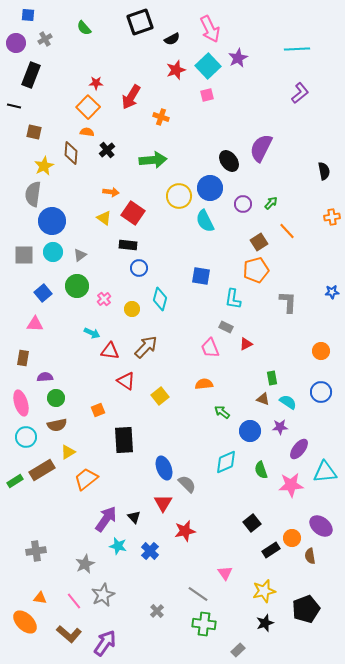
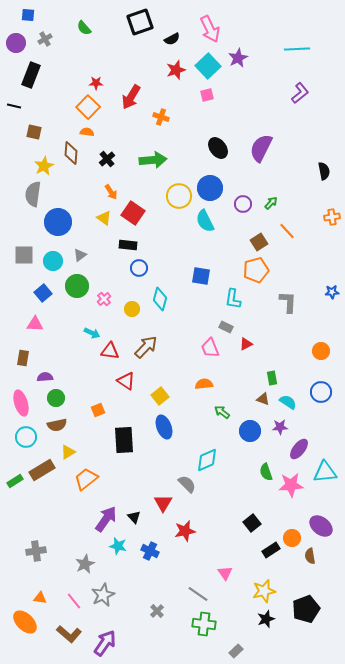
black cross at (107, 150): moved 9 px down
black ellipse at (229, 161): moved 11 px left, 13 px up
orange arrow at (111, 192): rotated 49 degrees clockwise
blue circle at (52, 221): moved 6 px right, 1 px down
cyan circle at (53, 252): moved 9 px down
cyan diamond at (226, 462): moved 19 px left, 2 px up
blue ellipse at (164, 468): moved 41 px up
green semicircle at (261, 470): moved 5 px right, 2 px down
blue cross at (150, 551): rotated 18 degrees counterclockwise
black star at (265, 623): moved 1 px right, 4 px up
gray rectangle at (238, 650): moved 2 px left, 1 px down
